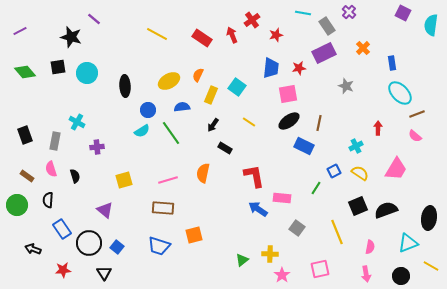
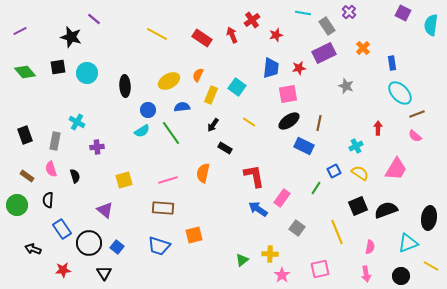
pink rectangle at (282, 198): rotated 60 degrees counterclockwise
